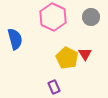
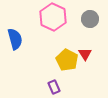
gray circle: moved 1 px left, 2 px down
yellow pentagon: moved 2 px down
